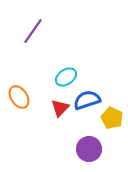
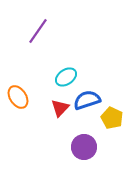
purple line: moved 5 px right
orange ellipse: moved 1 px left
purple circle: moved 5 px left, 2 px up
